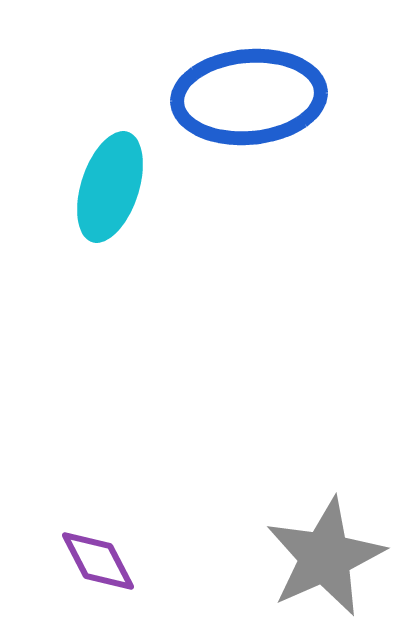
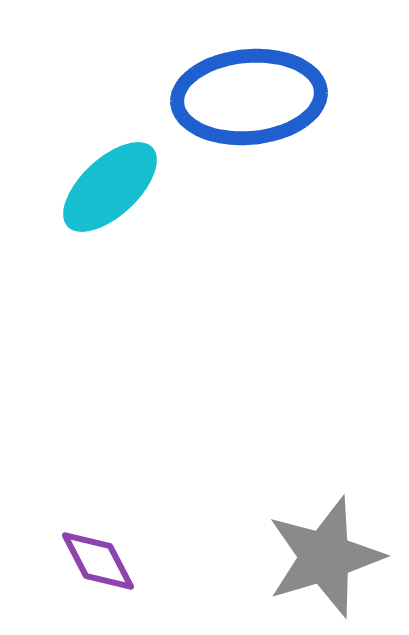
cyan ellipse: rotated 29 degrees clockwise
gray star: rotated 7 degrees clockwise
